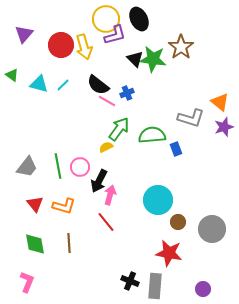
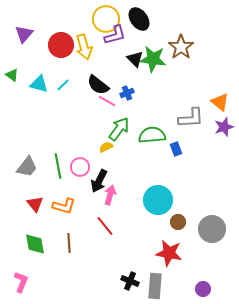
black ellipse: rotated 10 degrees counterclockwise
gray L-shape: rotated 20 degrees counterclockwise
red line: moved 1 px left, 4 px down
pink L-shape: moved 6 px left
